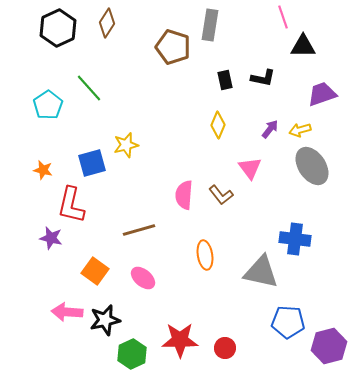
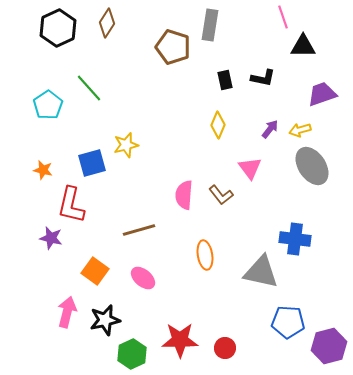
pink arrow: rotated 100 degrees clockwise
